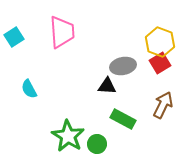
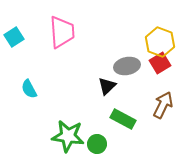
gray ellipse: moved 4 px right
black triangle: rotated 48 degrees counterclockwise
green star: rotated 24 degrees counterclockwise
